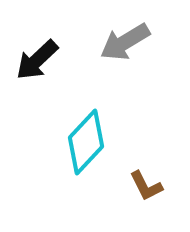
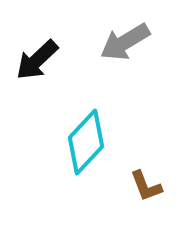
brown L-shape: rotated 6 degrees clockwise
